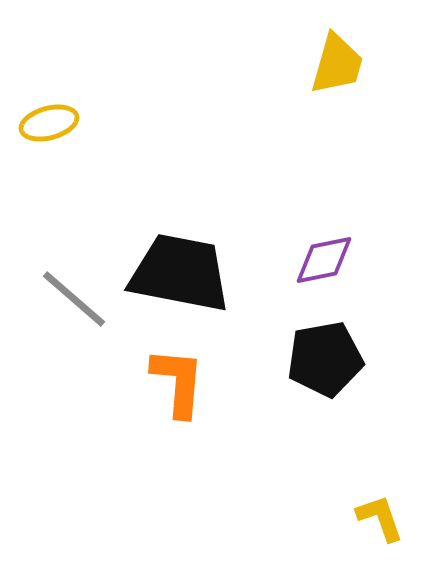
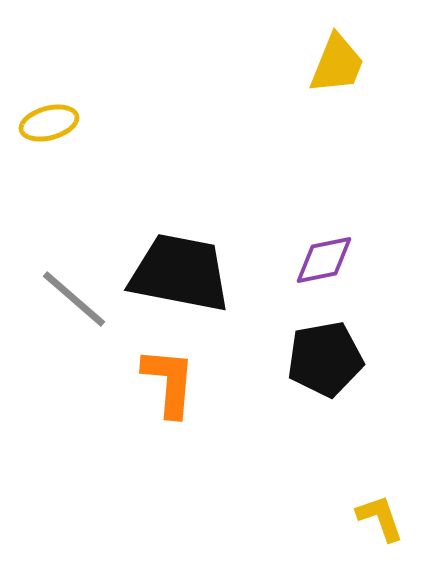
yellow trapezoid: rotated 6 degrees clockwise
orange L-shape: moved 9 px left
